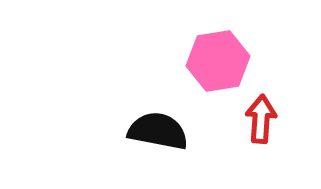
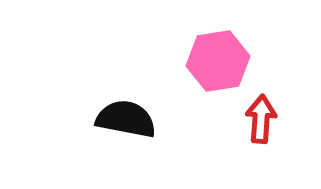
black semicircle: moved 32 px left, 12 px up
